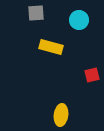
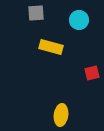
red square: moved 2 px up
